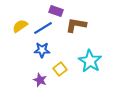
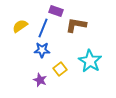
blue line: rotated 36 degrees counterclockwise
